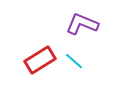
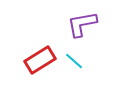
purple L-shape: rotated 32 degrees counterclockwise
